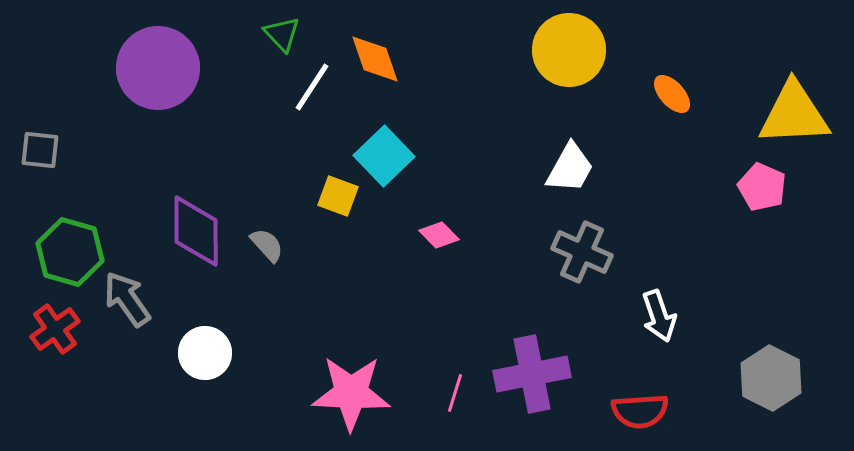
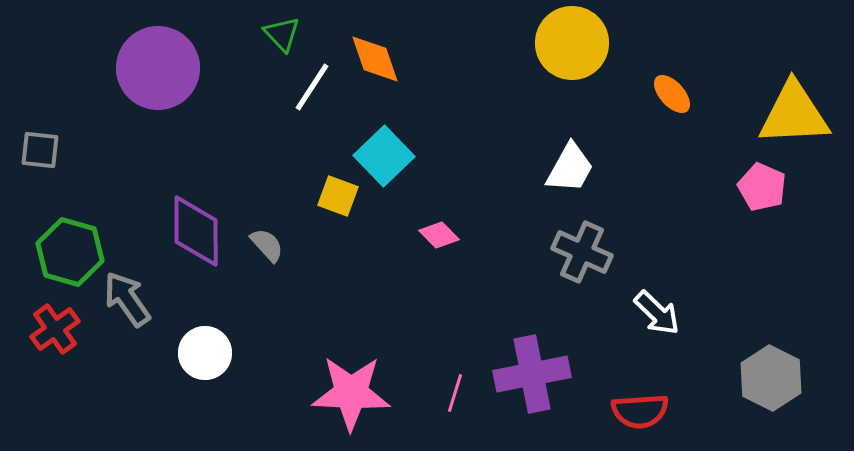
yellow circle: moved 3 px right, 7 px up
white arrow: moved 2 px left, 3 px up; rotated 27 degrees counterclockwise
